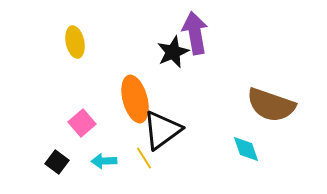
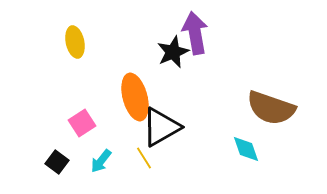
orange ellipse: moved 2 px up
brown semicircle: moved 3 px down
pink square: rotated 8 degrees clockwise
black triangle: moved 1 px left, 3 px up; rotated 6 degrees clockwise
cyan arrow: moved 3 px left; rotated 50 degrees counterclockwise
